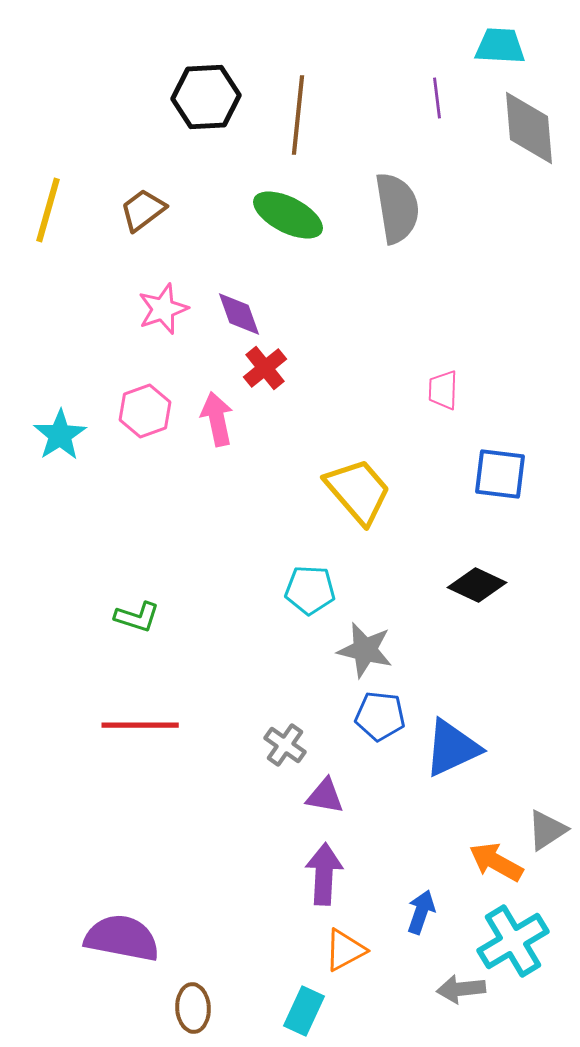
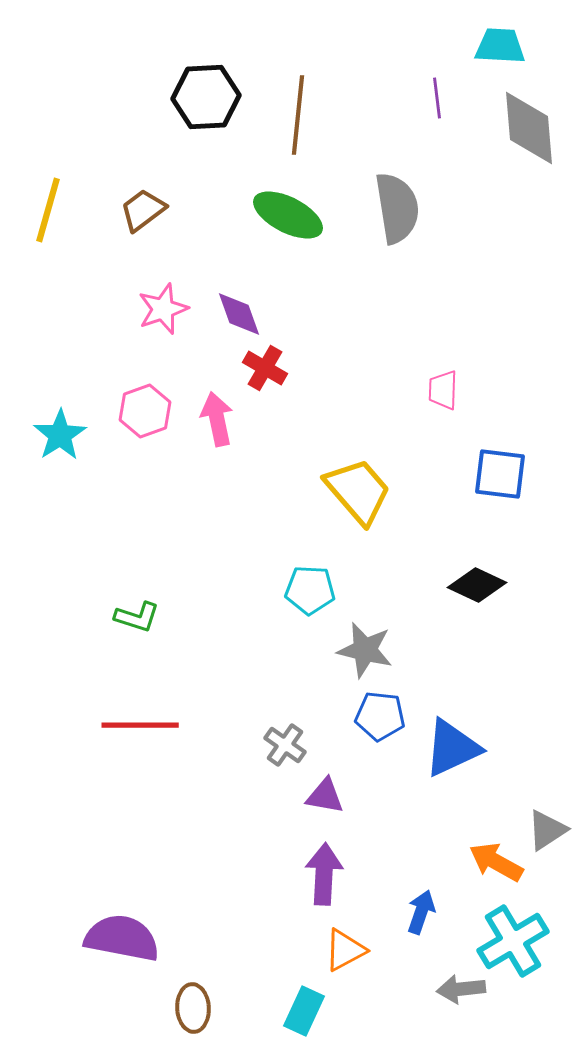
red cross: rotated 21 degrees counterclockwise
